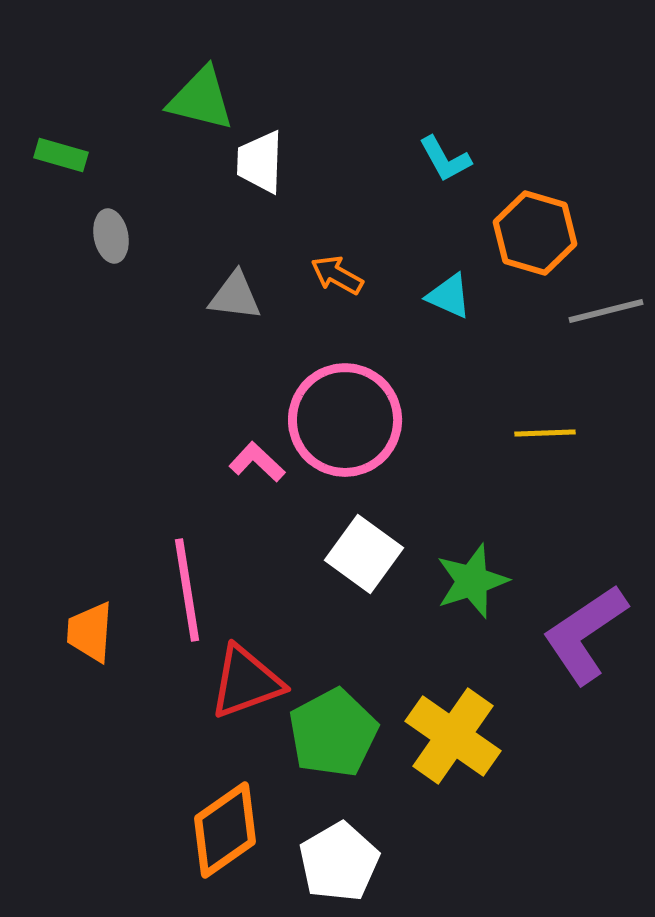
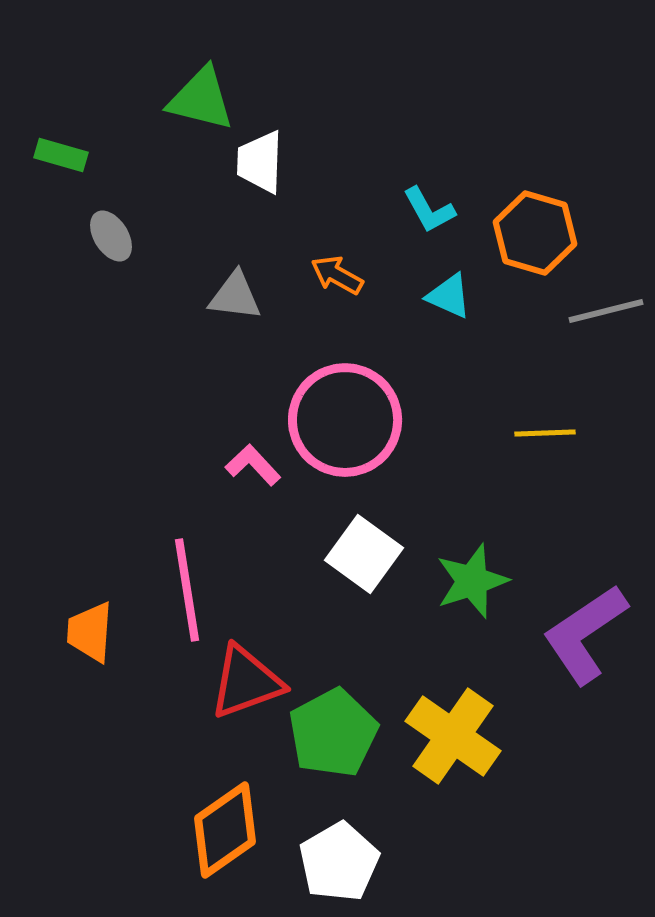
cyan L-shape: moved 16 px left, 51 px down
gray ellipse: rotated 21 degrees counterclockwise
pink L-shape: moved 4 px left, 3 px down; rotated 4 degrees clockwise
